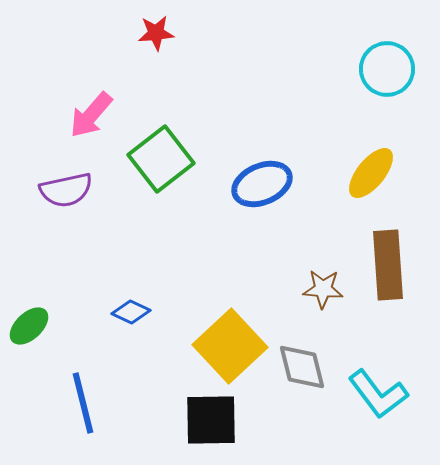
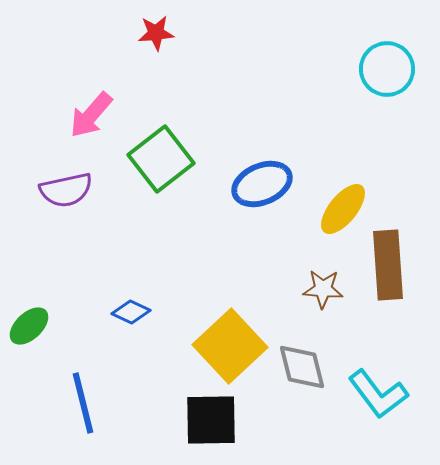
yellow ellipse: moved 28 px left, 36 px down
